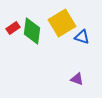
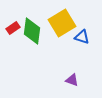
purple triangle: moved 5 px left, 1 px down
